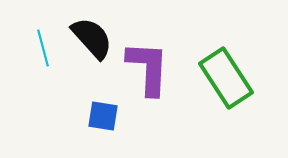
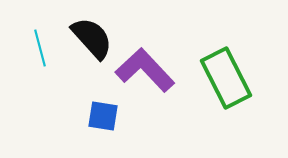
cyan line: moved 3 px left
purple L-shape: moved 3 px left, 2 px down; rotated 46 degrees counterclockwise
green rectangle: rotated 6 degrees clockwise
